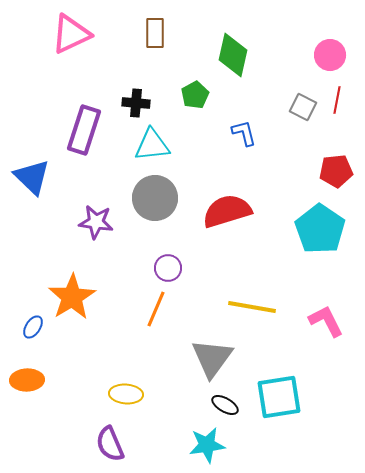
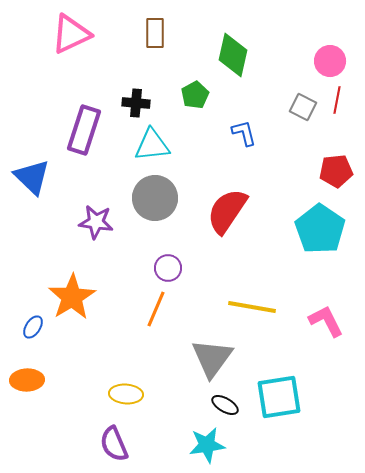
pink circle: moved 6 px down
red semicircle: rotated 39 degrees counterclockwise
purple semicircle: moved 4 px right
